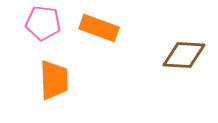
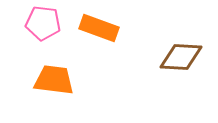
brown diamond: moved 3 px left, 2 px down
orange trapezoid: rotated 81 degrees counterclockwise
